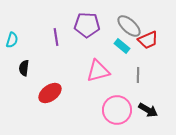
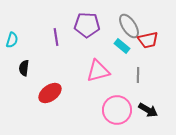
gray ellipse: rotated 15 degrees clockwise
red trapezoid: rotated 10 degrees clockwise
